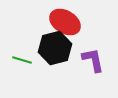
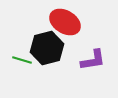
black hexagon: moved 8 px left
purple L-shape: rotated 92 degrees clockwise
